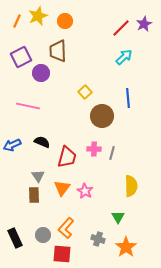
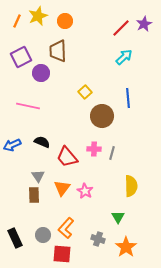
red trapezoid: rotated 125 degrees clockwise
